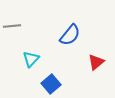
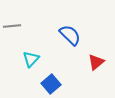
blue semicircle: rotated 85 degrees counterclockwise
